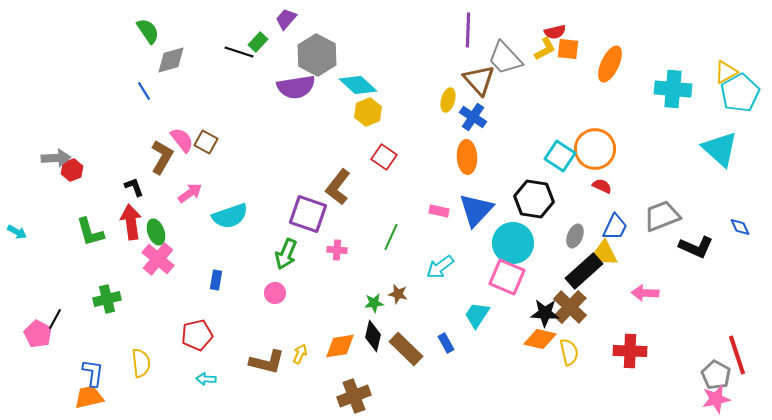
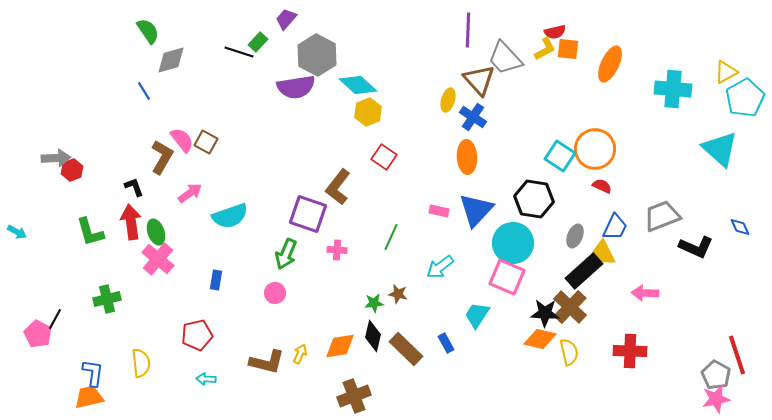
cyan pentagon at (740, 93): moved 5 px right, 5 px down
yellow trapezoid at (605, 253): moved 2 px left
